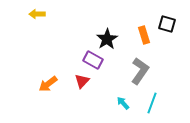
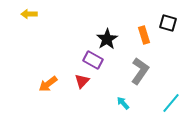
yellow arrow: moved 8 px left
black square: moved 1 px right, 1 px up
cyan line: moved 19 px right; rotated 20 degrees clockwise
